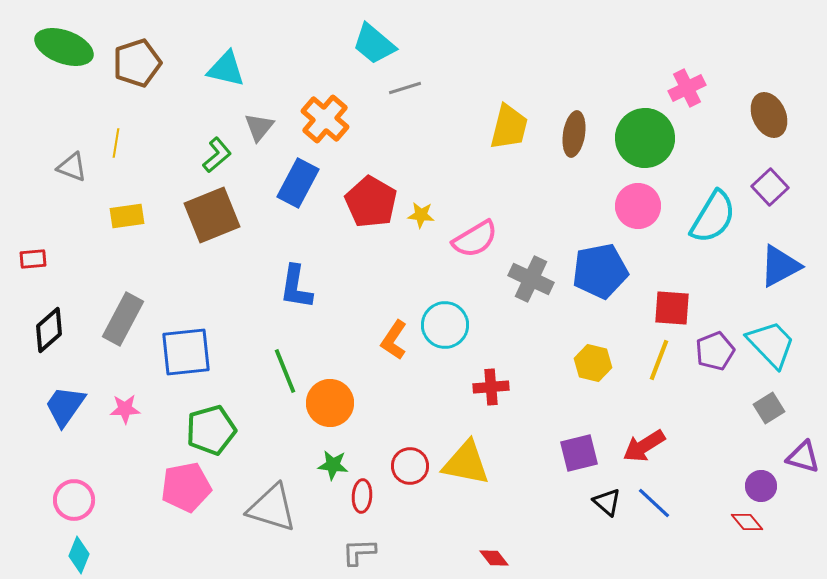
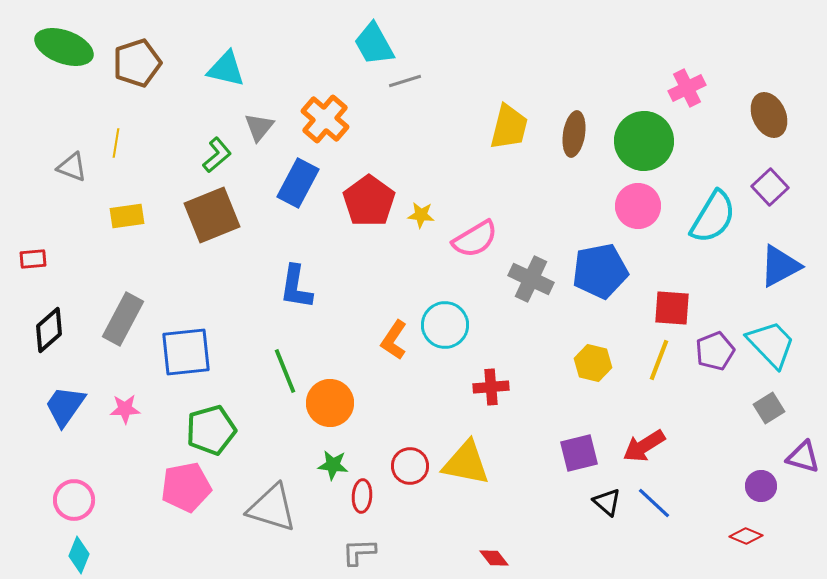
cyan trapezoid at (374, 44): rotated 21 degrees clockwise
gray line at (405, 88): moved 7 px up
green circle at (645, 138): moved 1 px left, 3 px down
red pentagon at (371, 202): moved 2 px left, 1 px up; rotated 6 degrees clockwise
red diamond at (747, 522): moved 1 px left, 14 px down; rotated 28 degrees counterclockwise
